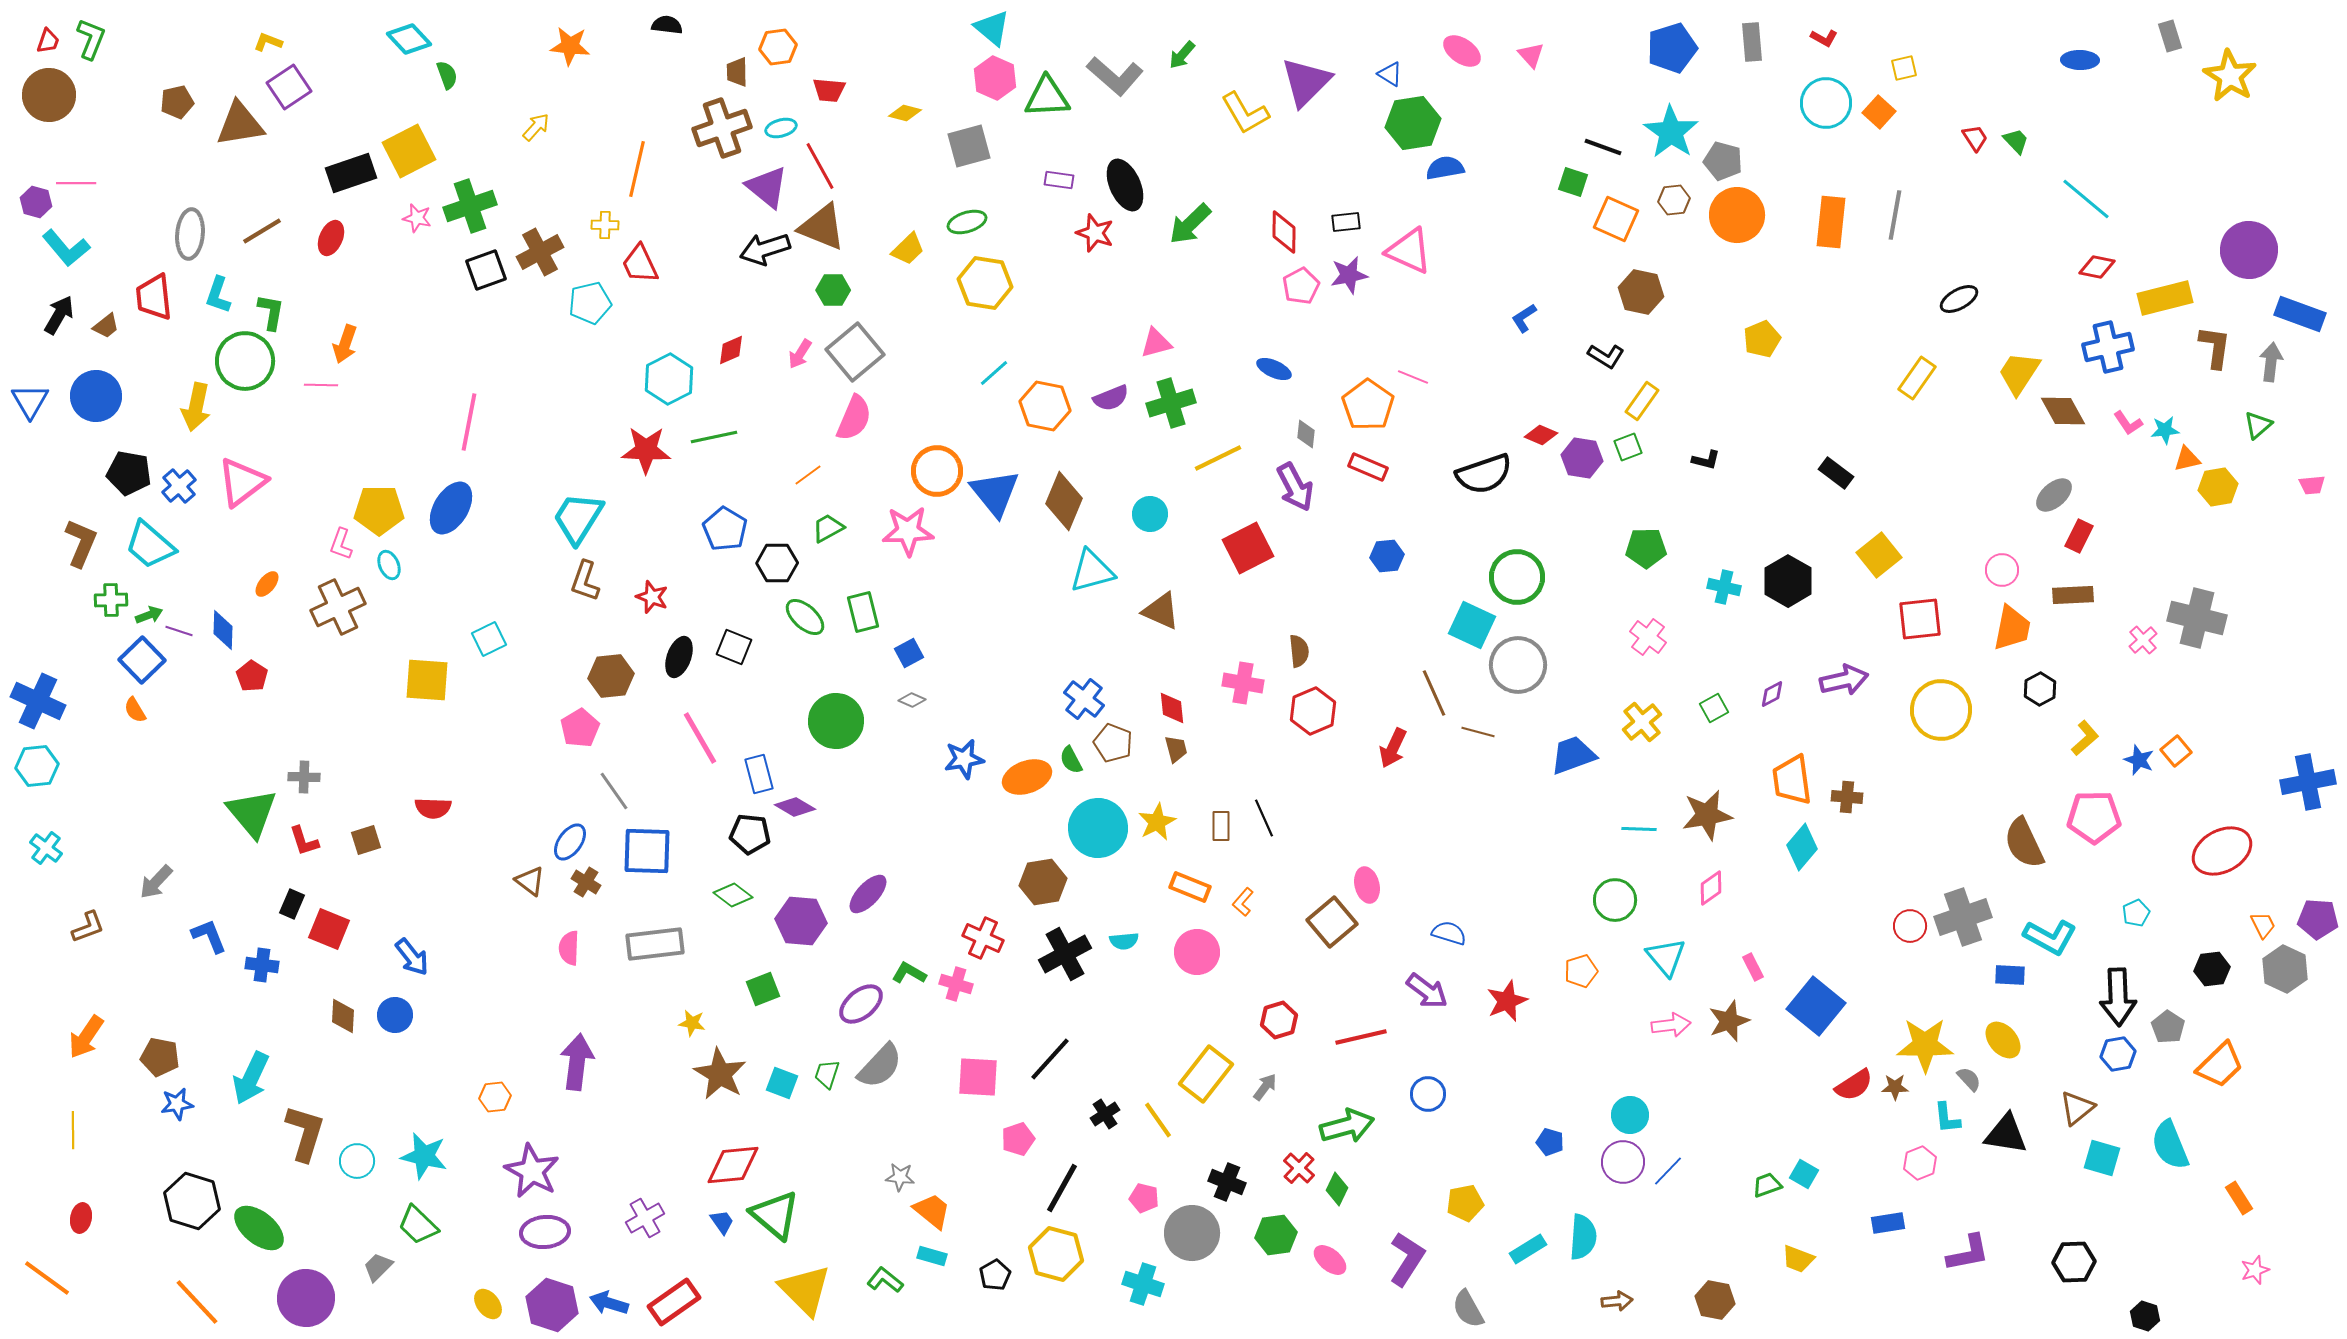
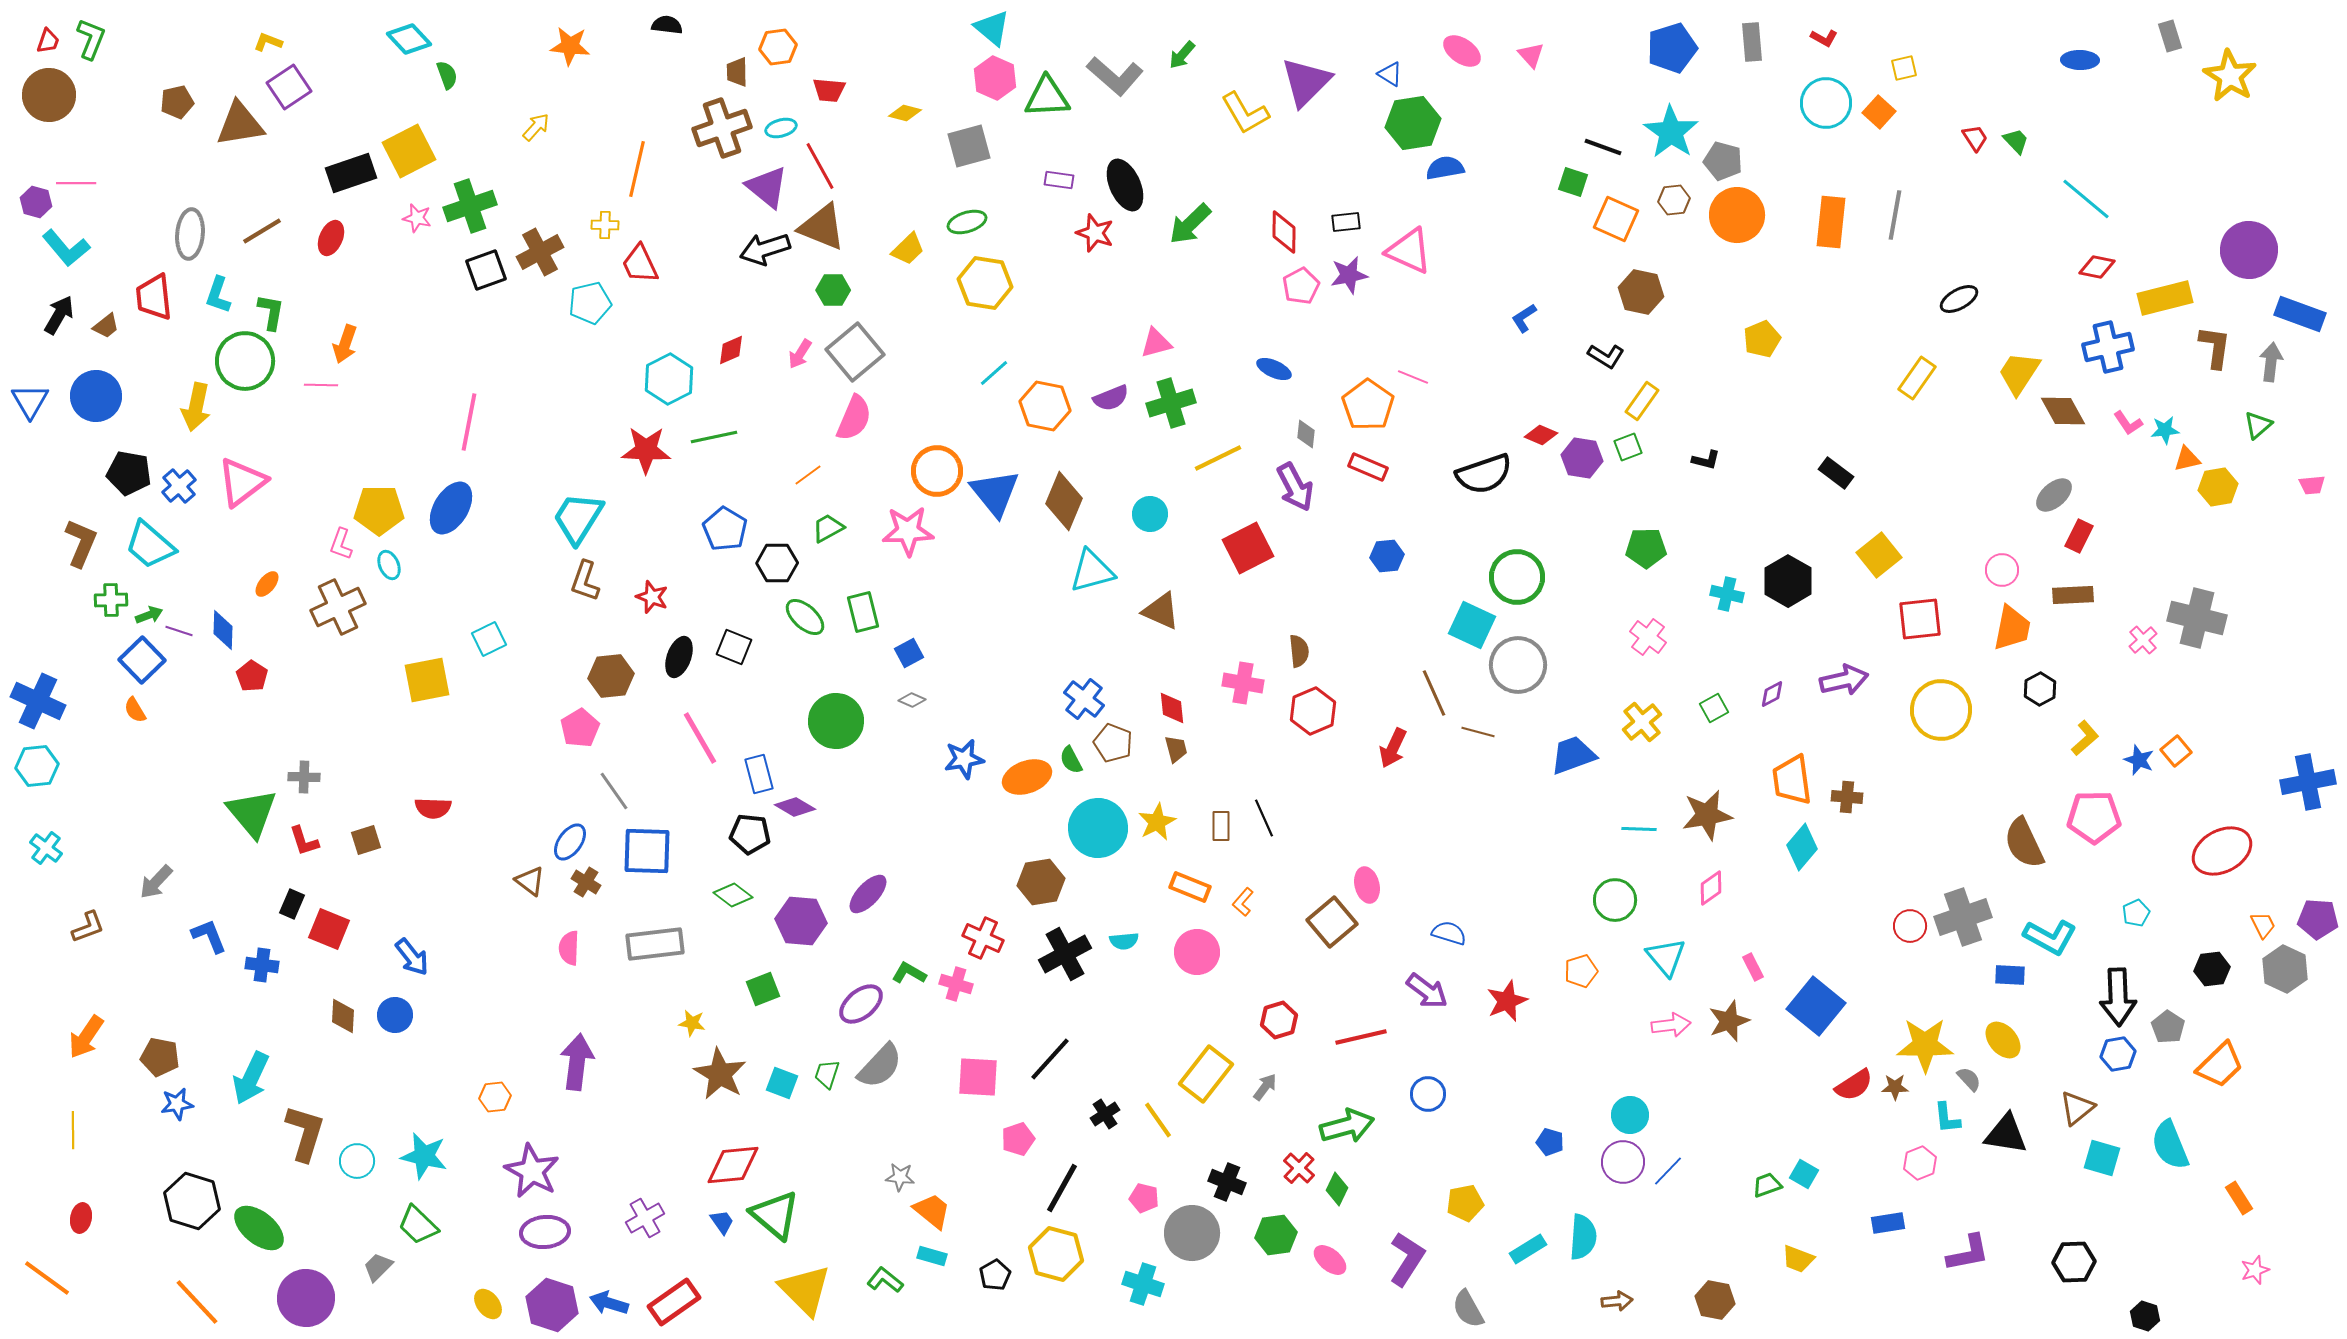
cyan cross at (1724, 587): moved 3 px right, 7 px down
yellow square at (427, 680): rotated 15 degrees counterclockwise
brown hexagon at (1043, 882): moved 2 px left
